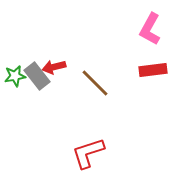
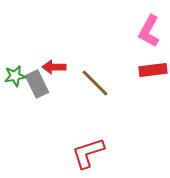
pink L-shape: moved 1 px left, 2 px down
red arrow: rotated 15 degrees clockwise
gray rectangle: moved 8 px down; rotated 12 degrees clockwise
